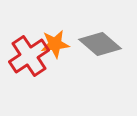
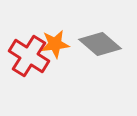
red cross: rotated 24 degrees counterclockwise
